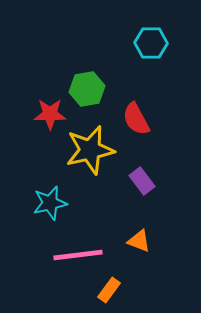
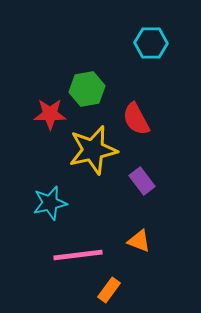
yellow star: moved 3 px right
